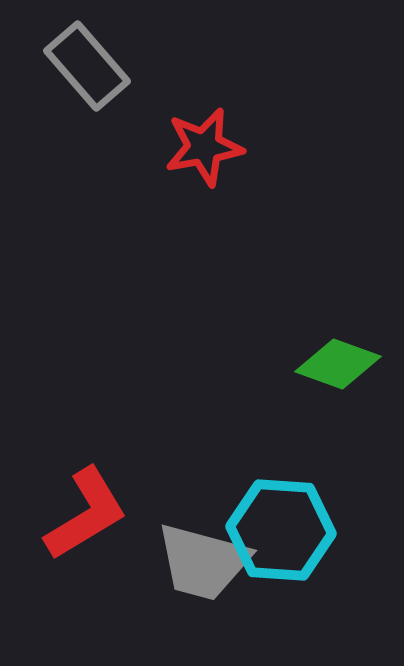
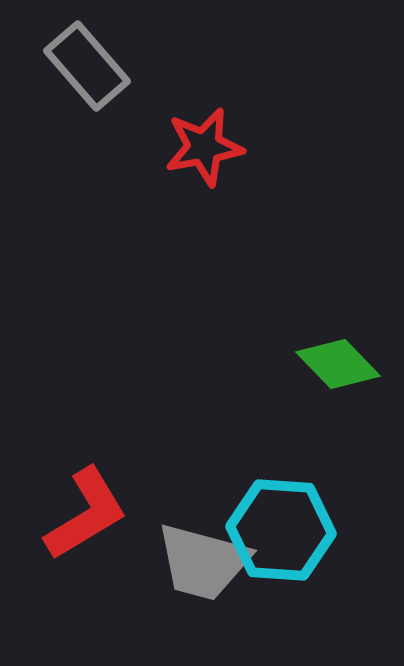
green diamond: rotated 26 degrees clockwise
